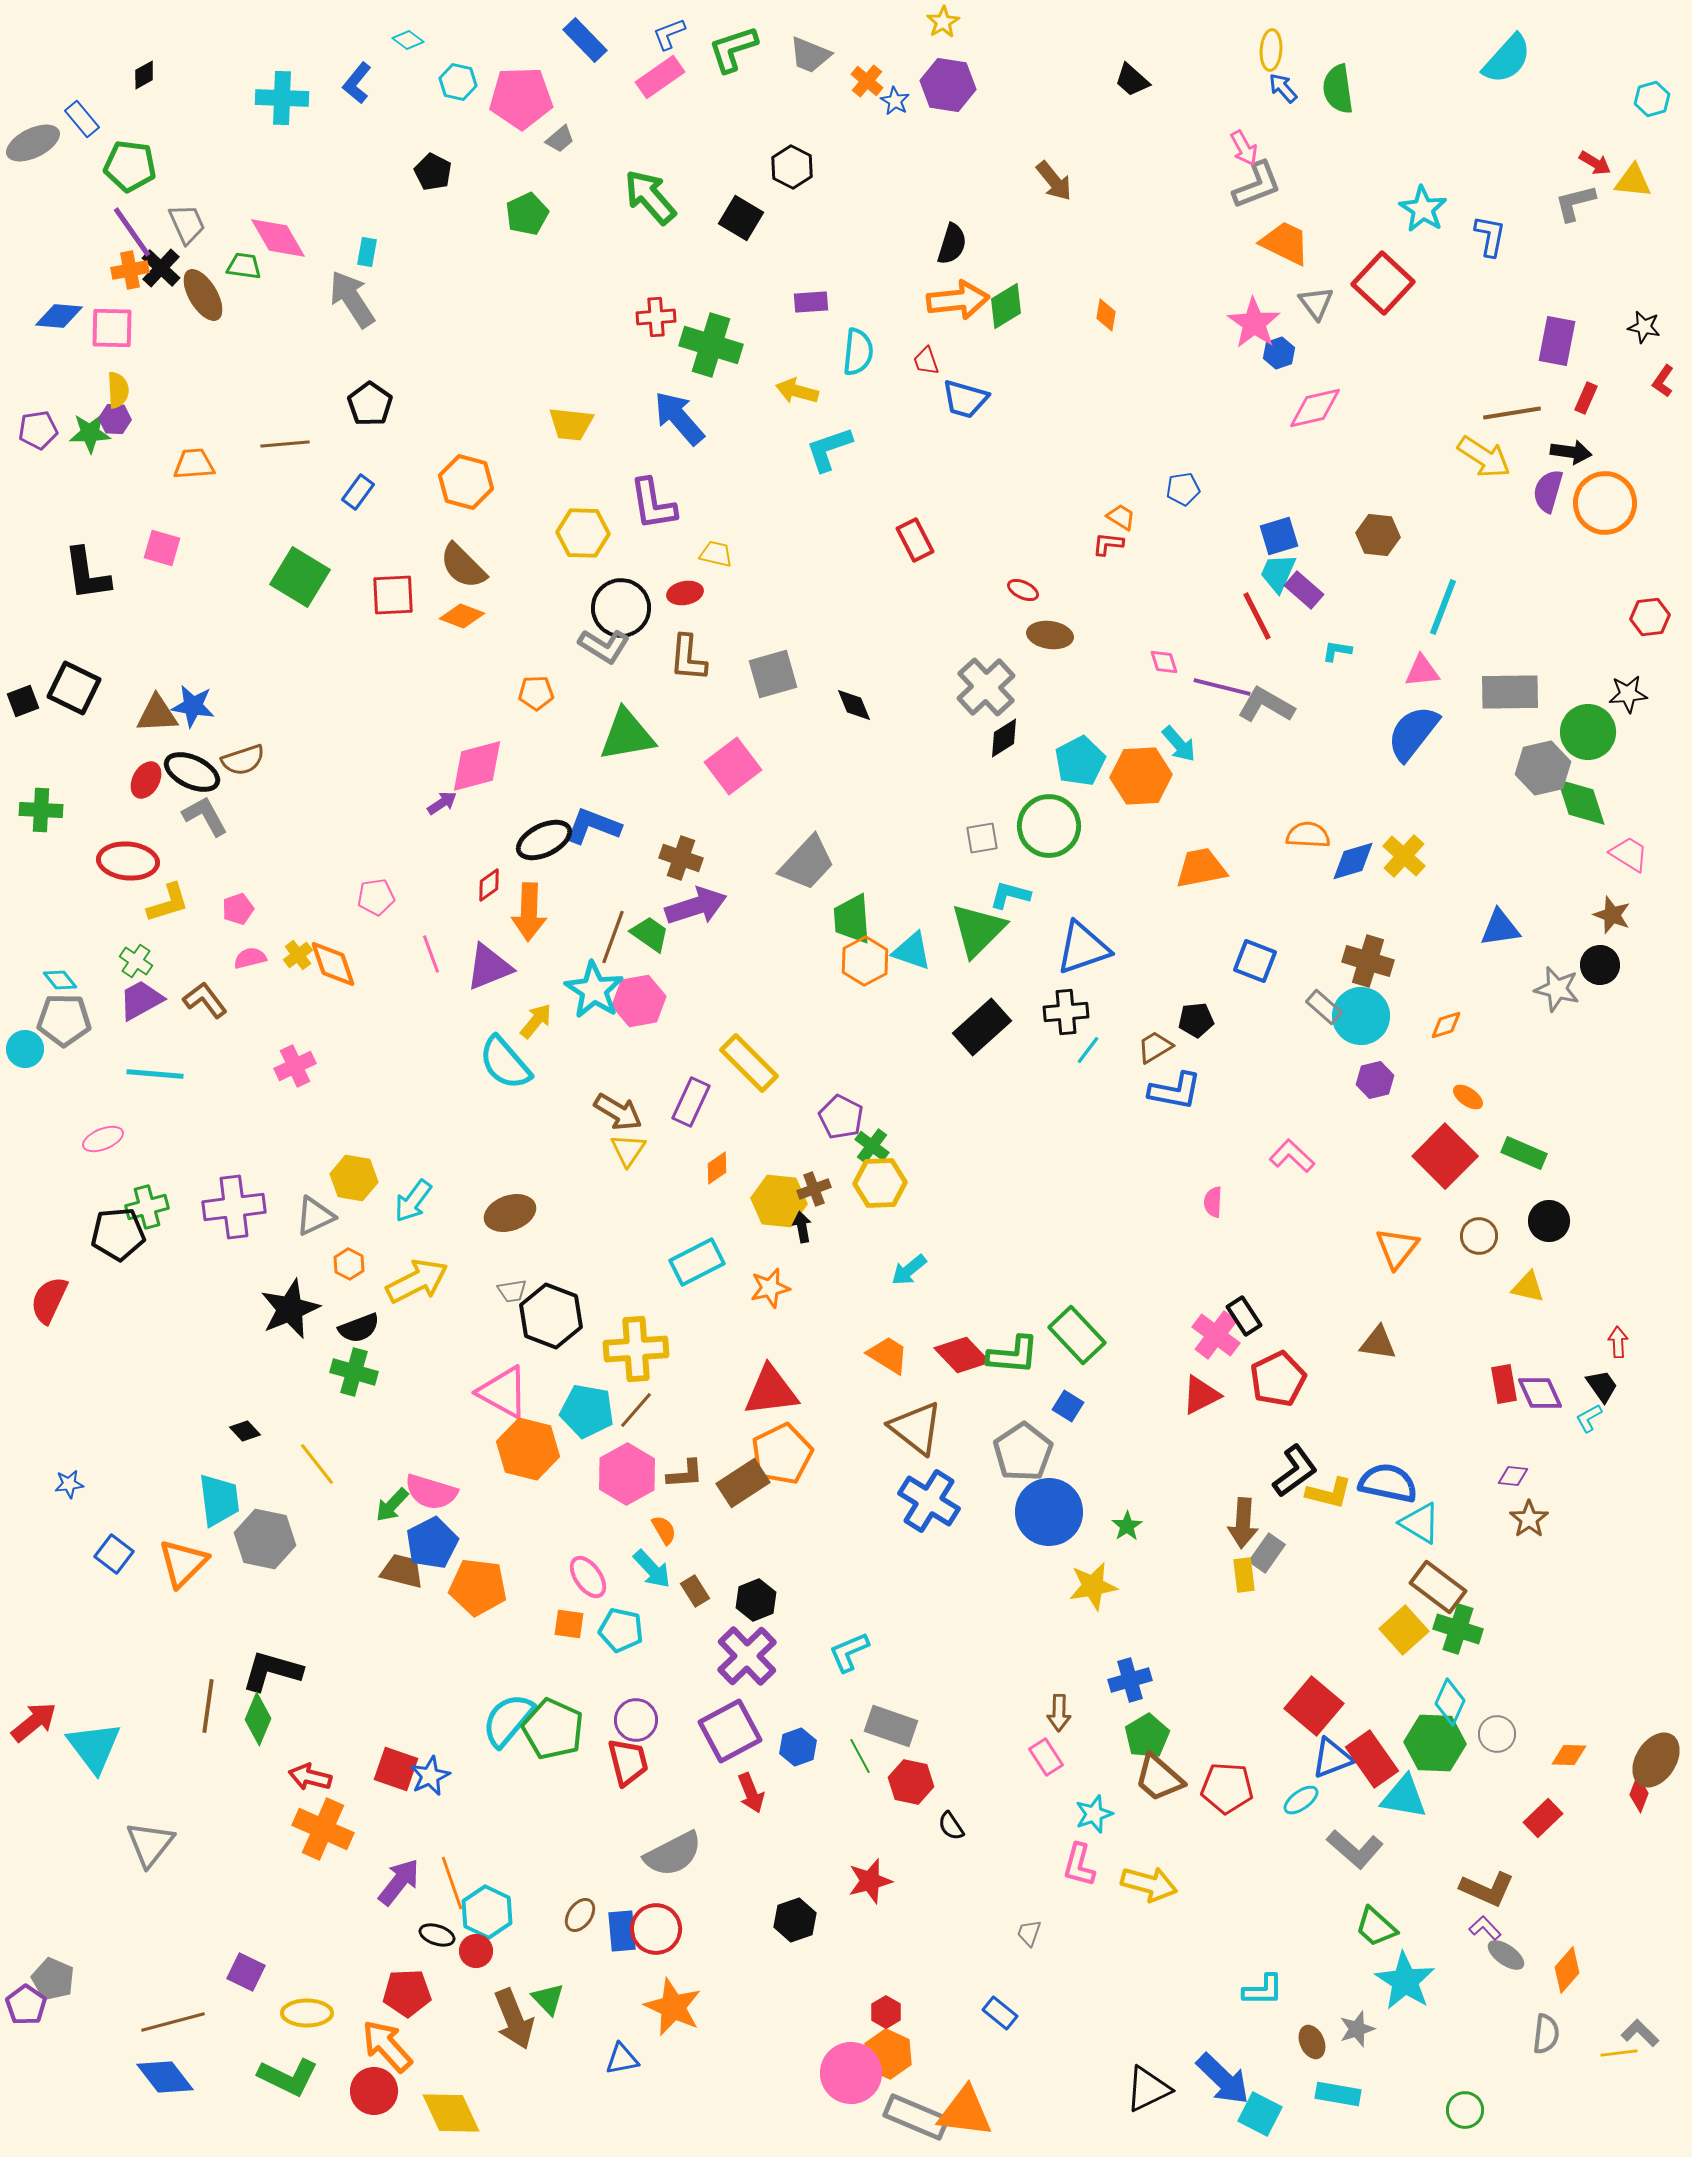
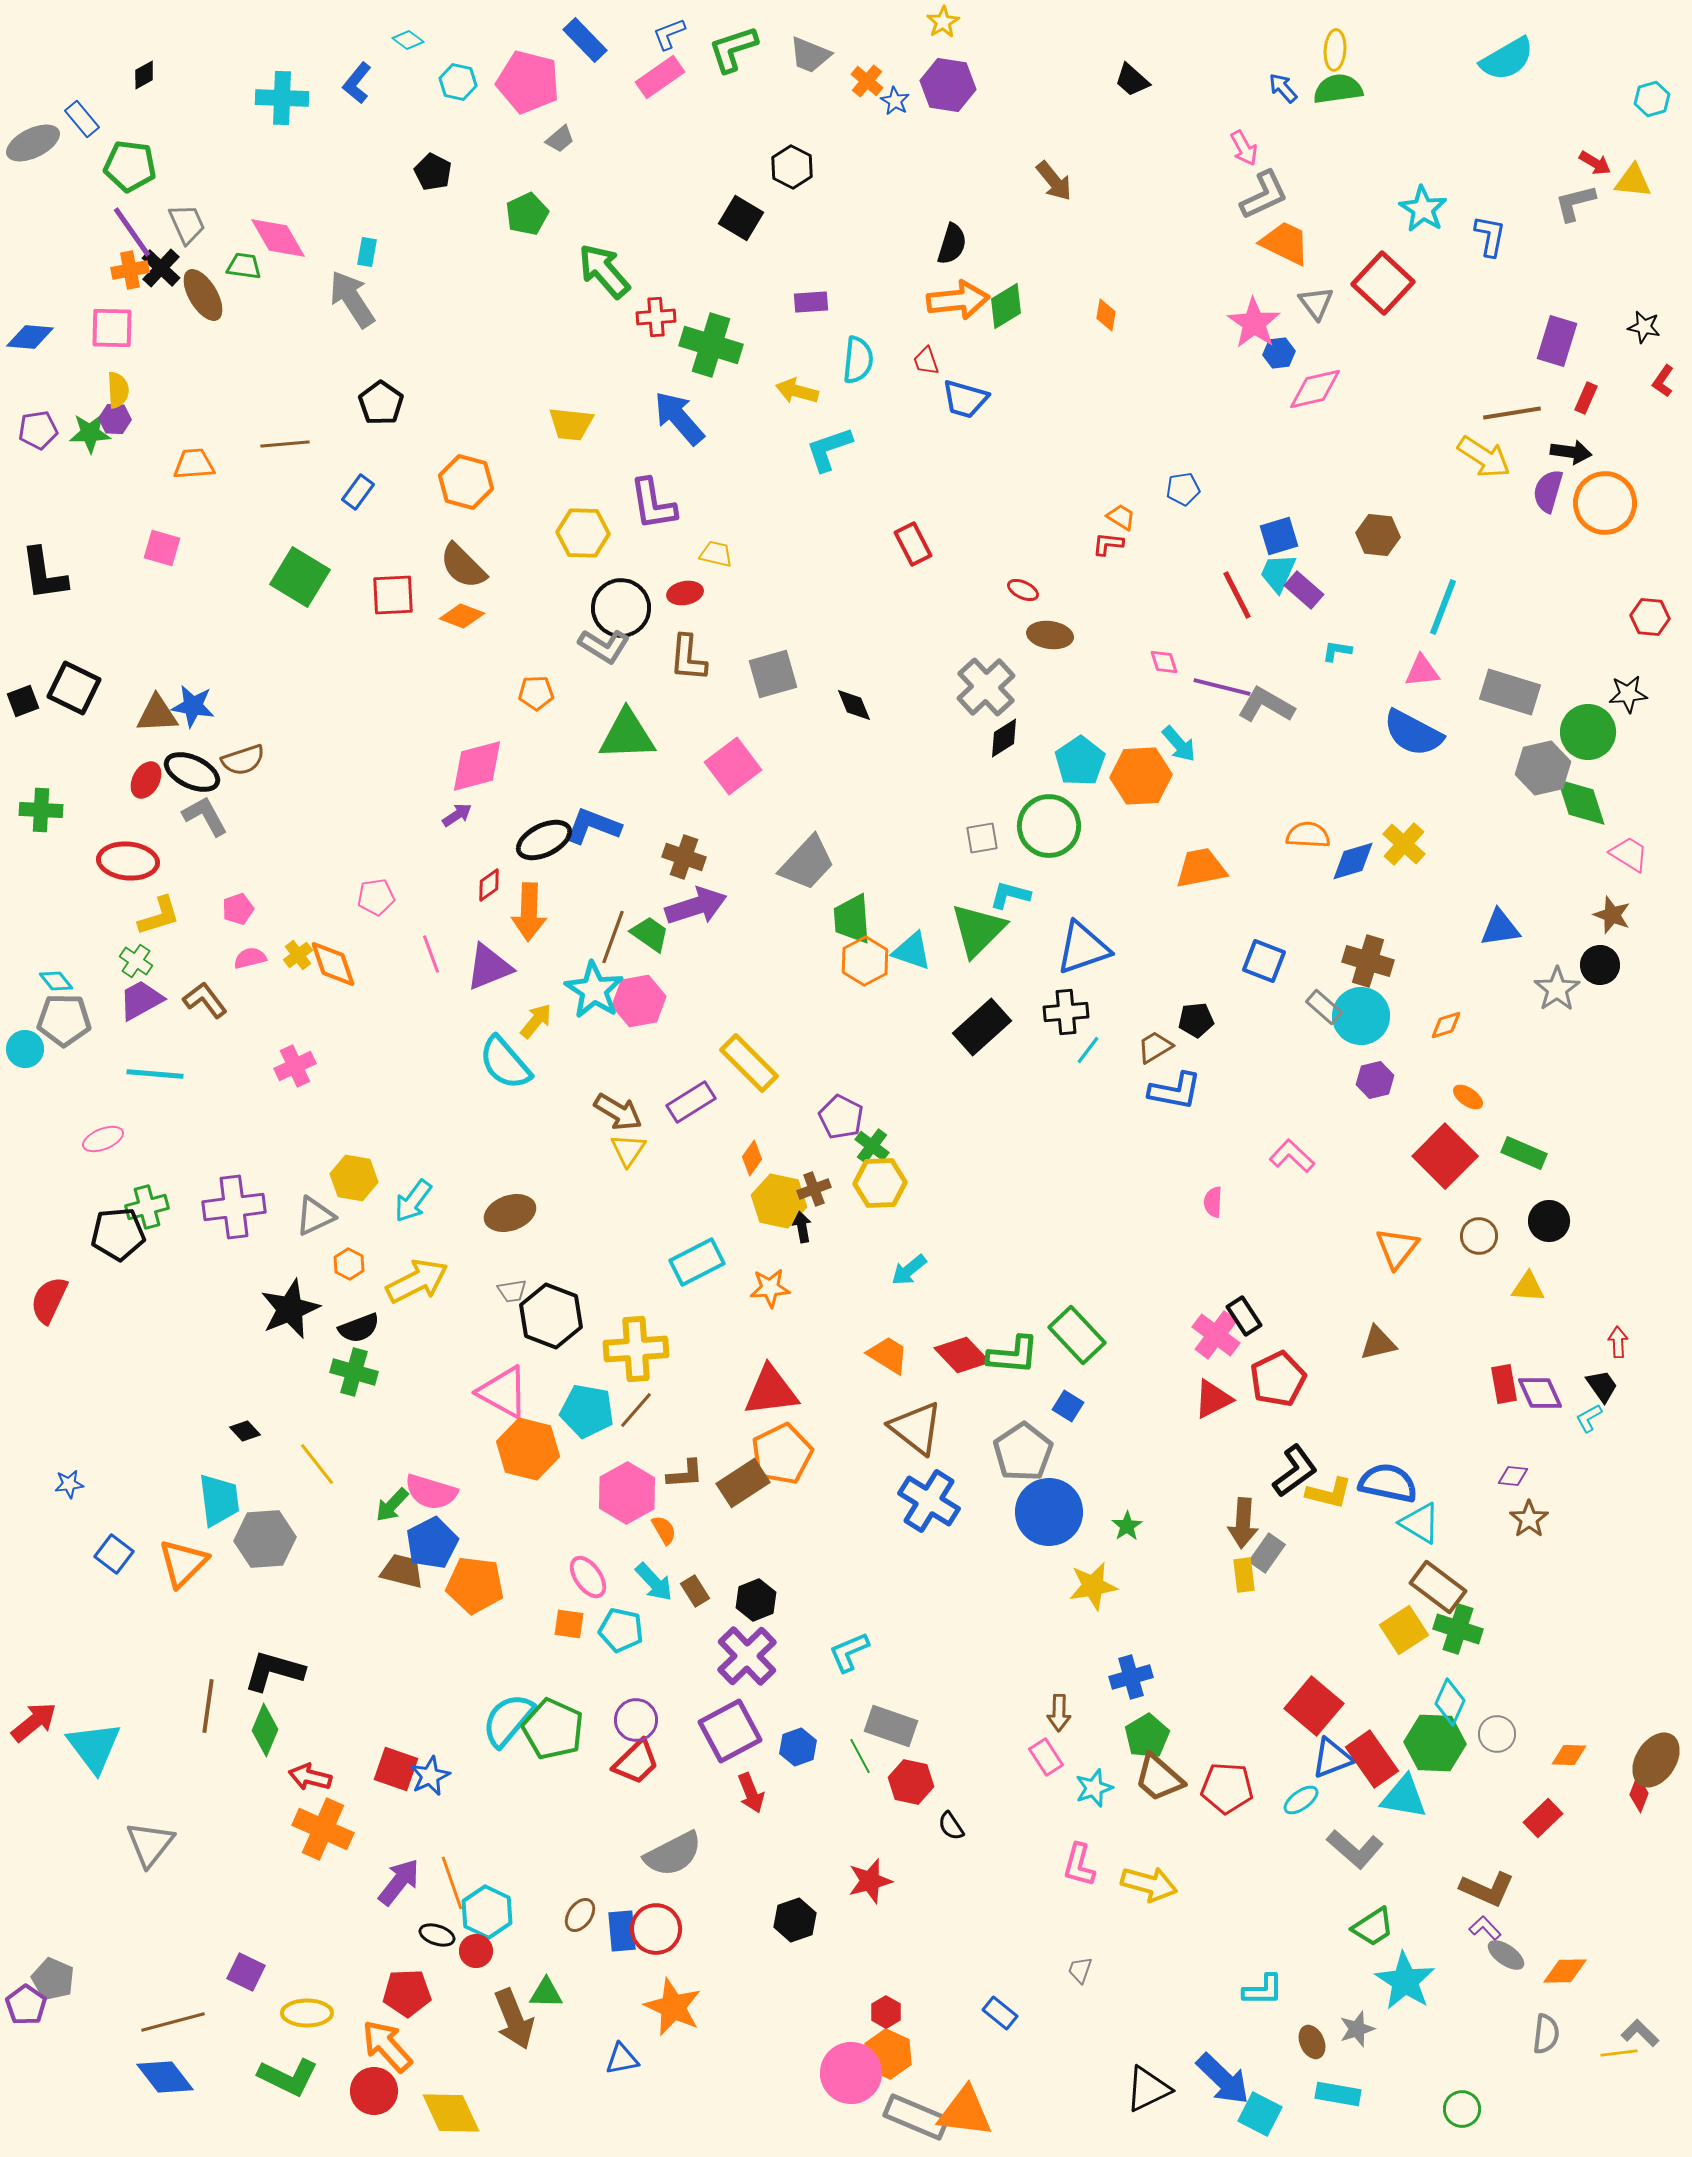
yellow ellipse at (1271, 50): moved 64 px right
cyan semicircle at (1507, 59): rotated 18 degrees clockwise
green semicircle at (1338, 89): rotated 90 degrees clockwise
pink pentagon at (521, 98): moved 7 px right, 16 px up; rotated 16 degrees clockwise
gray L-shape at (1257, 185): moved 7 px right, 10 px down; rotated 4 degrees counterclockwise
green arrow at (650, 197): moved 46 px left, 74 px down
blue diamond at (59, 316): moved 29 px left, 21 px down
purple rectangle at (1557, 341): rotated 6 degrees clockwise
cyan semicircle at (858, 352): moved 8 px down
blue hexagon at (1279, 353): rotated 12 degrees clockwise
black pentagon at (370, 404): moved 11 px right, 1 px up
pink diamond at (1315, 408): moved 19 px up
red rectangle at (915, 540): moved 2 px left, 4 px down
black L-shape at (87, 574): moved 43 px left
red line at (1257, 616): moved 20 px left, 21 px up
red hexagon at (1650, 617): rotated 12 degrees clockwise
gray rectangle at (1510, 692): rotated 18 degrees clockwise
blue semicircle at (1413, 733): rotated 100 degrees counterclockwise
green triangle at (627, 735): rotated 8 degrees clockwise
cyan pentagon at (1080, 761): rotated 6 degrees counterclockwise
purple arrow at (442, 803): moved 15 px right, 12 px down
yellow cross at (1404, 856): moved 12 px up
brown cross at (681, 858): moved 3 px right, 1 px up
yellow L-shape at (168, 903): moved 9 px left, 13 px down
blue square at (1255, 961): moved 9 px right
cyan diamond at (60, 980): moved 4 px left, 1 px down
gray star at (1557, 989): rotated 24 degrees clockwise
purple rectangle at (691, 1102): rotated 33 degrees clockwise
orange diamond at (717, 1168): moved 35 px right, 10 px up; rotated 20 degrees counterclockwise
yellow hexagon at (779, 1201): rotated 6 degrees clockwise
yellow triangle at (1528, 1287): rotated 9 degrees counterclockwise
orange star at (770, 1288): rotated 9 degrees clockwise
brown triangle at (1378, 1343): rotated 21 degrees counterclockwise
red triangle at (1201, 1395): moved 12 px right, 4 px down
pink hexagon at (627, 1474): moved 19 px down
gray hexagon at (265, 1539): rotated 16 degrees counterclockwise
cyan arrow at (652, 1569): moved 2 px right, 13 px down
orange pentagon at (478, 1587): moved 3 px left, 2 px up
yellow square at (1404, 1630): rotated 9 degrees clockwise
black L-shape at (272, 1671): moved 2 px right
blue cross at (1130, 1680): moved 1 px right, 3 px up
green diamond at (258, 1719): moved 7 px right, 11 px down
red trapezoid at (628, 1762): moved 8 px right; rotated 60 degrees clockwise
cyan star at (1094, 1814): moved 26 px up
green trapezoid at (1376, 1927): moved 3 px left; rotated 75 degrees counterclockwise
gray trapezoid at (1029, 1933): moved 51 px right, 37 px down
orange diamond at (1567, 1970): moved 2 px left, 1 px down; rotated 48 degrees clockwise
green triangle at (548, 1999): moved 2 px left, 6 px up; rotated 45 degrees counterclockwise
green circle at (1465, 2110): moved 3 px left, 1 px up
